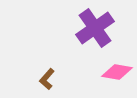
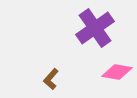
brown L-shape: moved 4 px right
